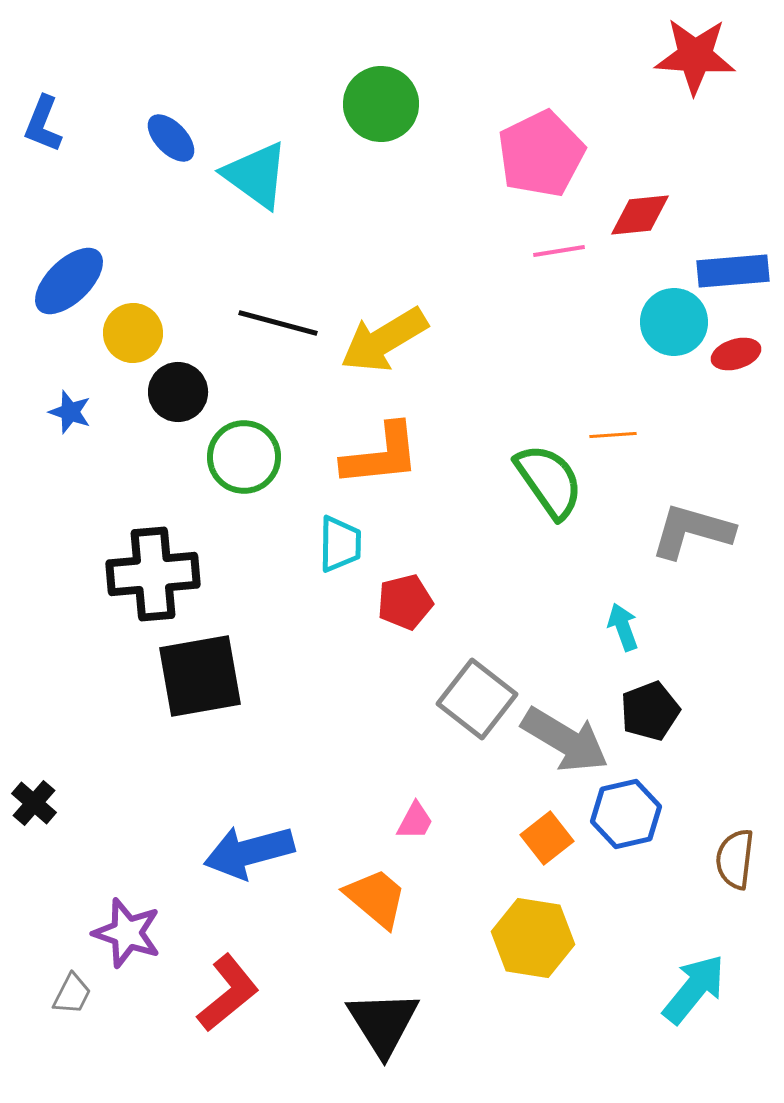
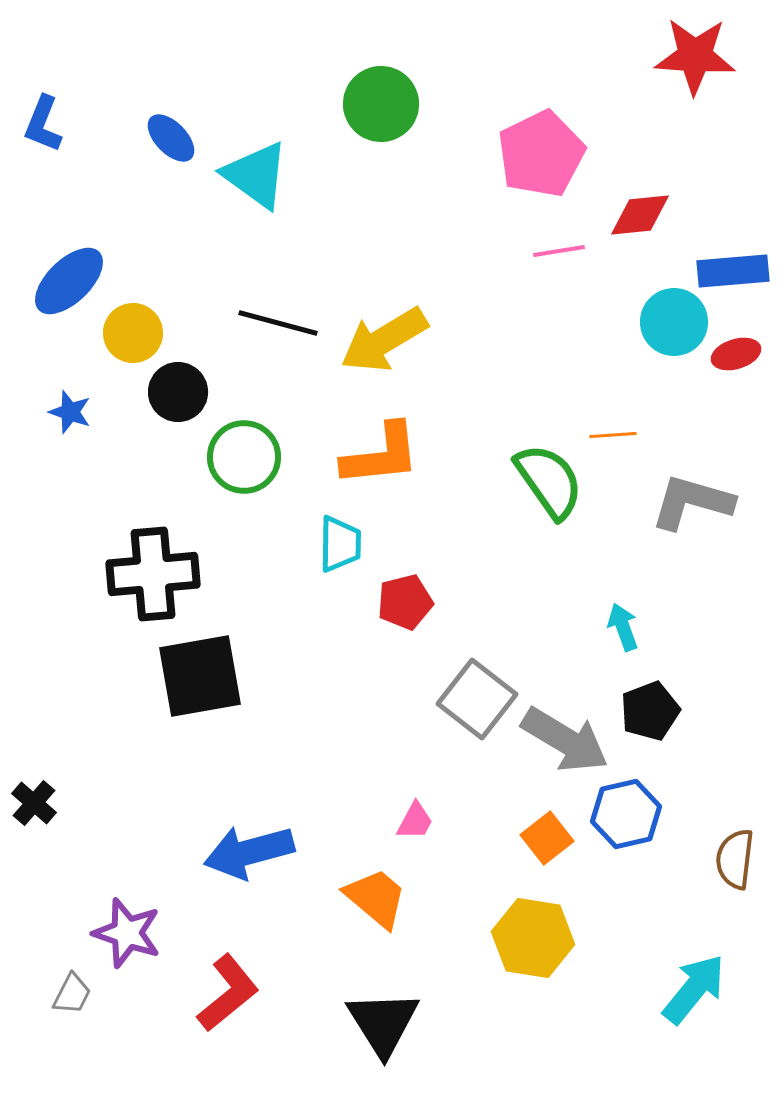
gray L-shape at (692, 531): moved 29 px up
